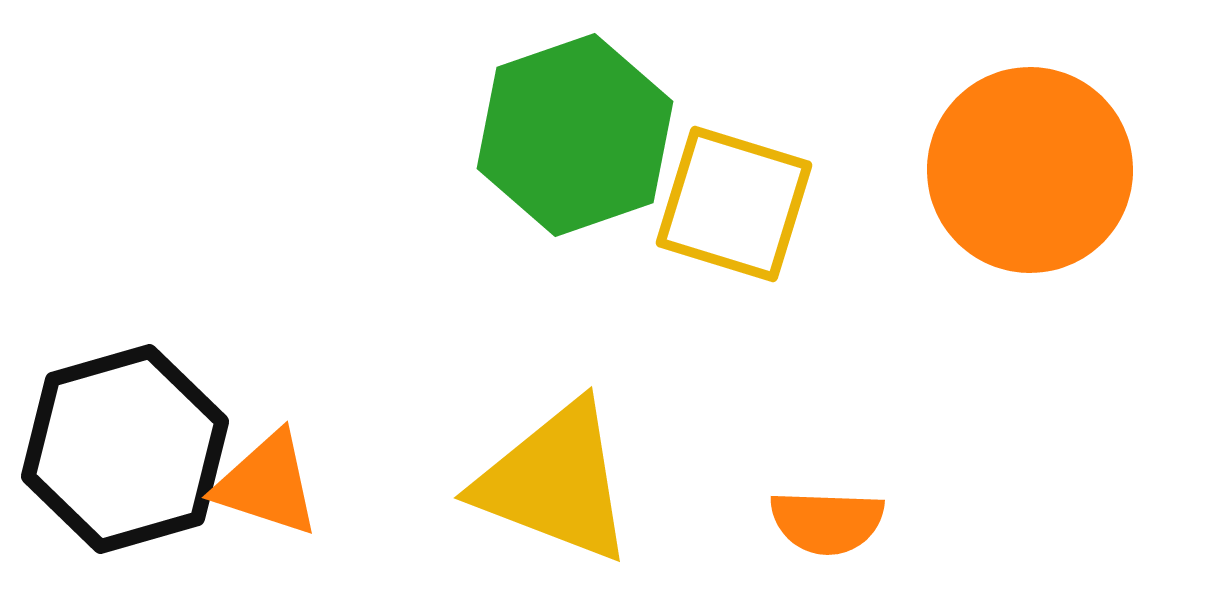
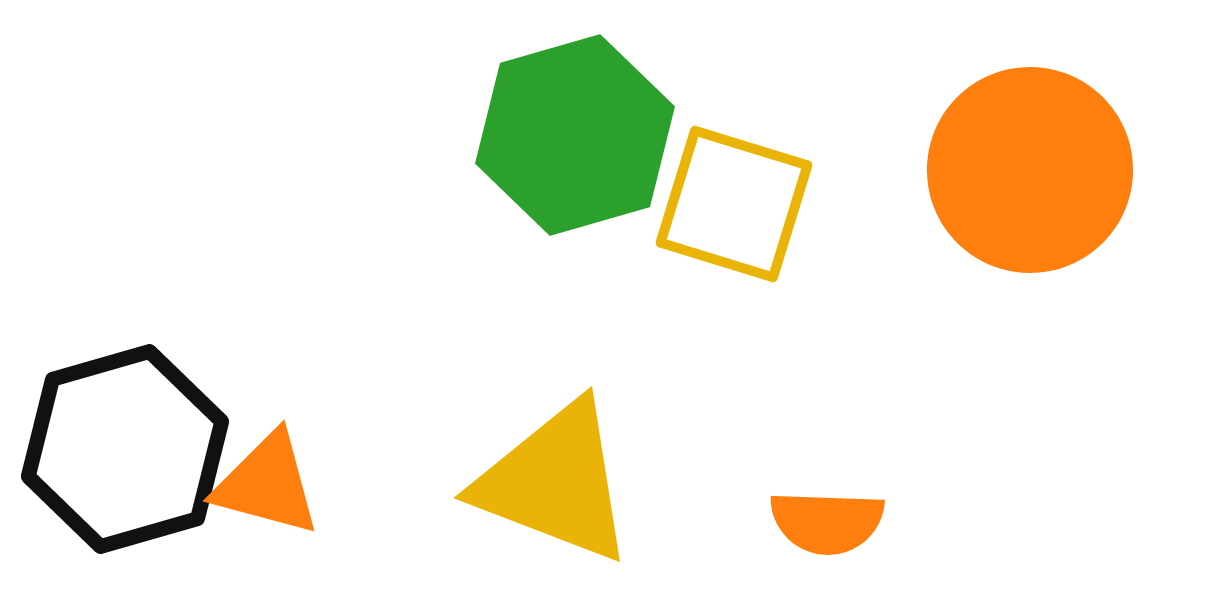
green hexagon: rotated 3 degrees clockwise
orange triangle: rotated 3 degrees counterclockwise
